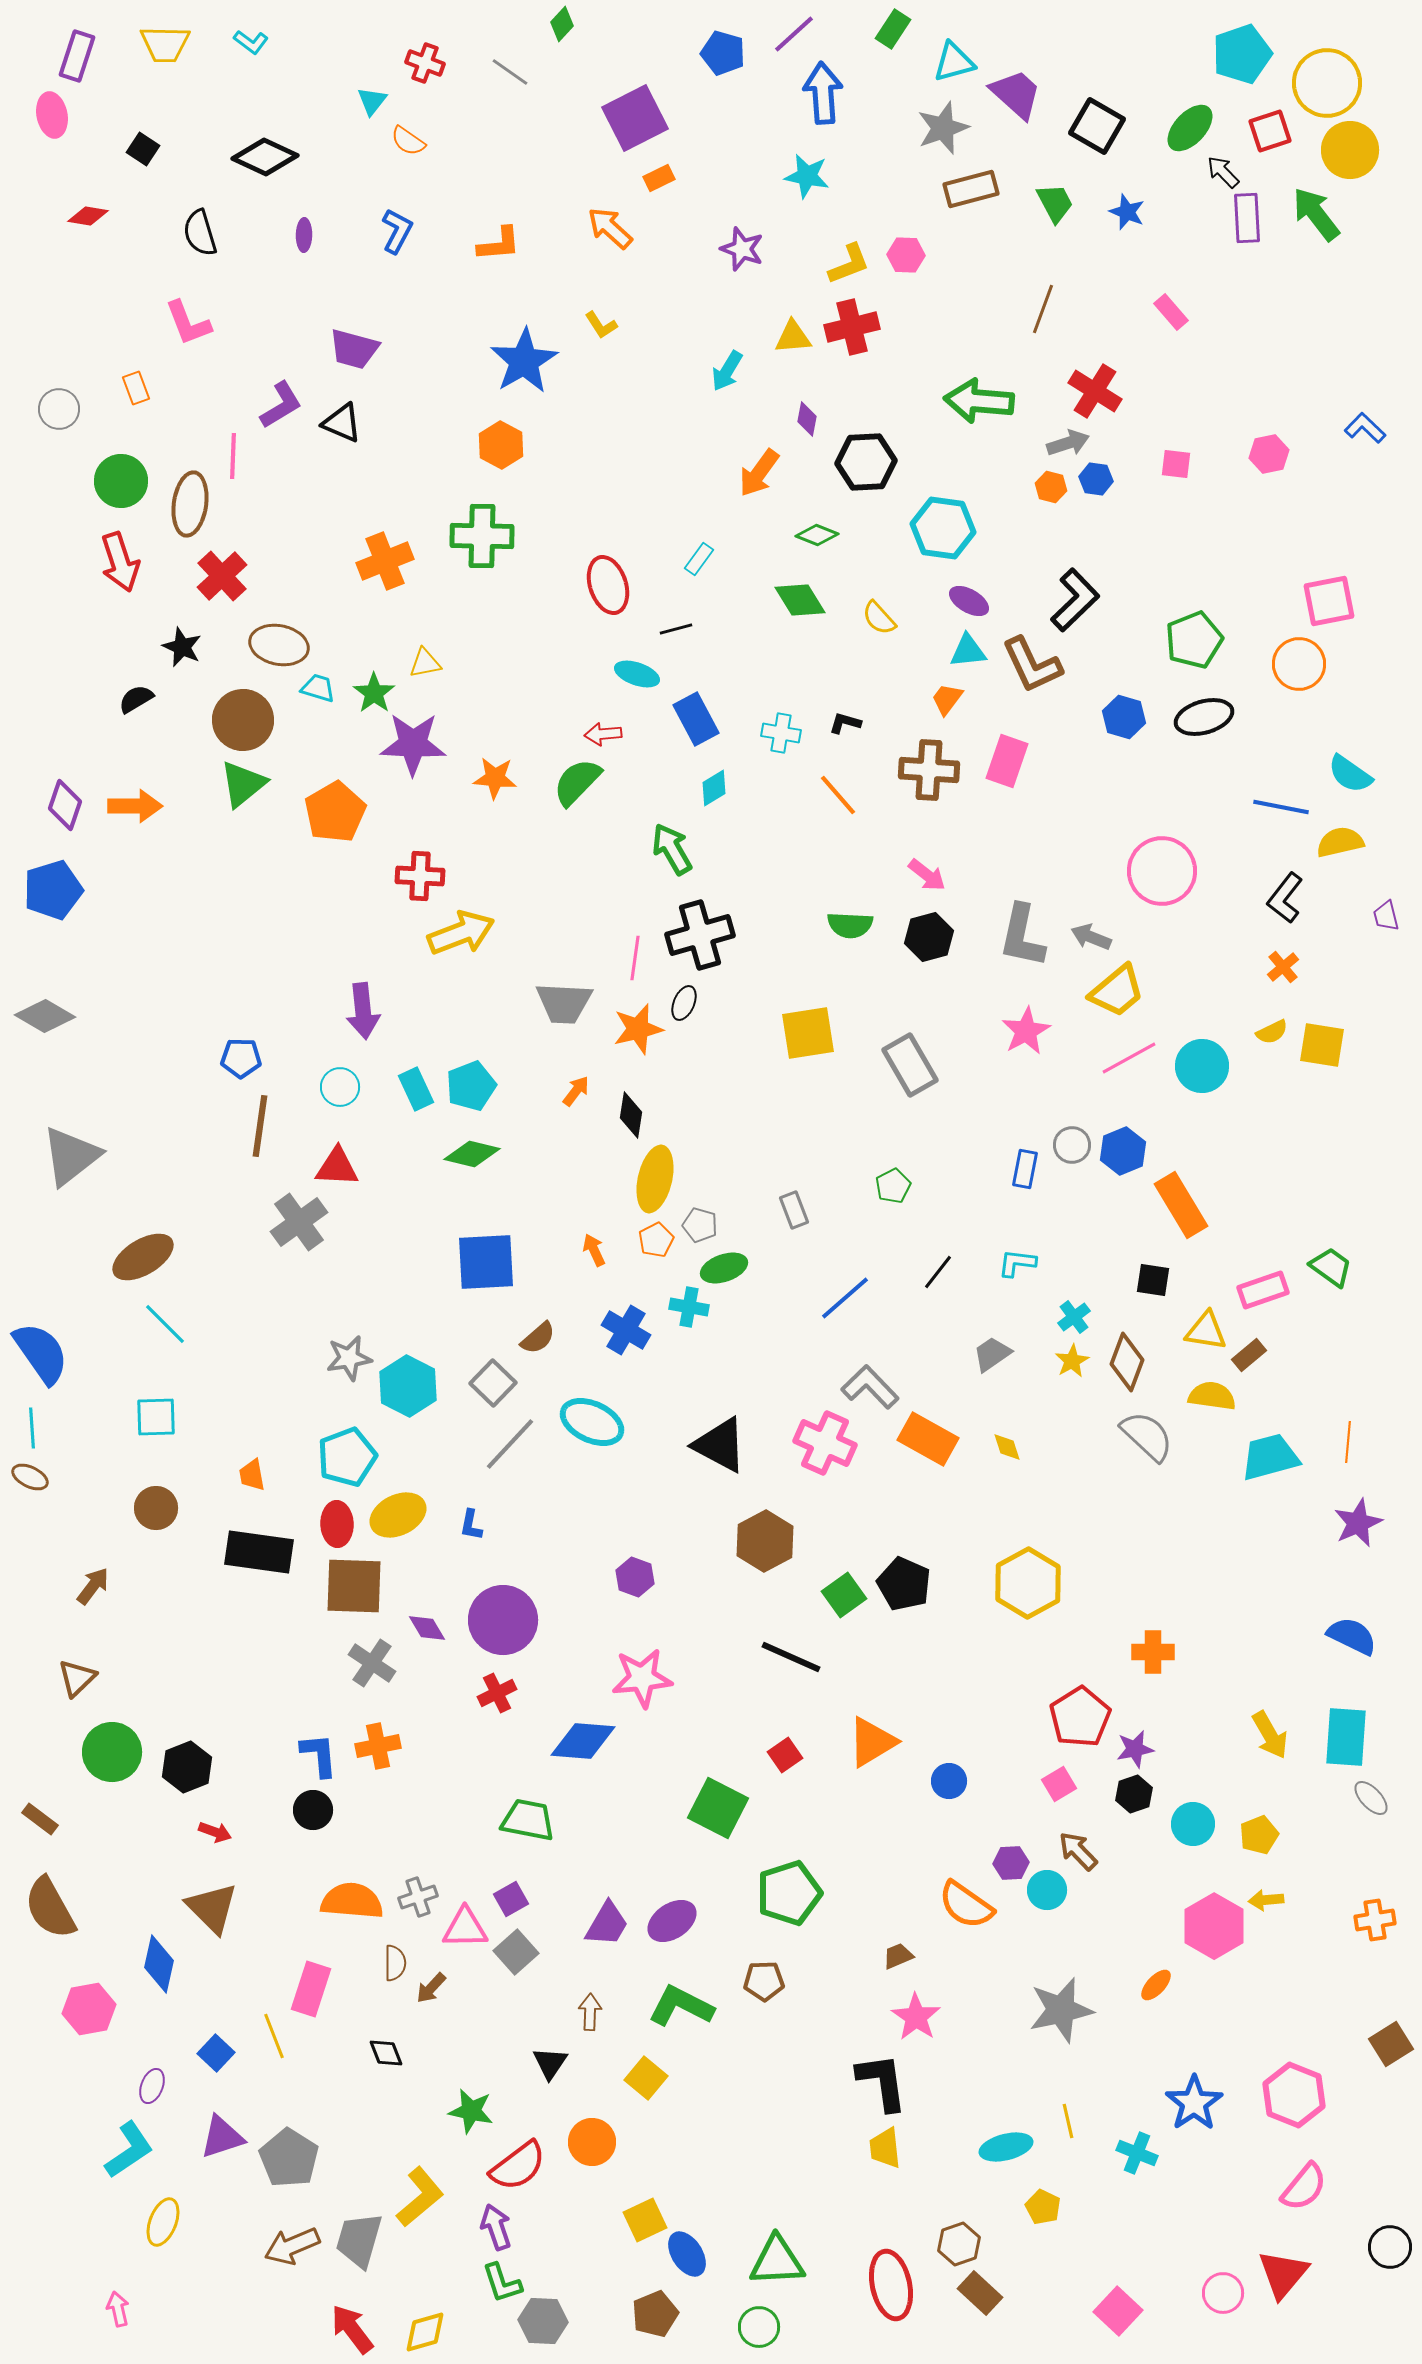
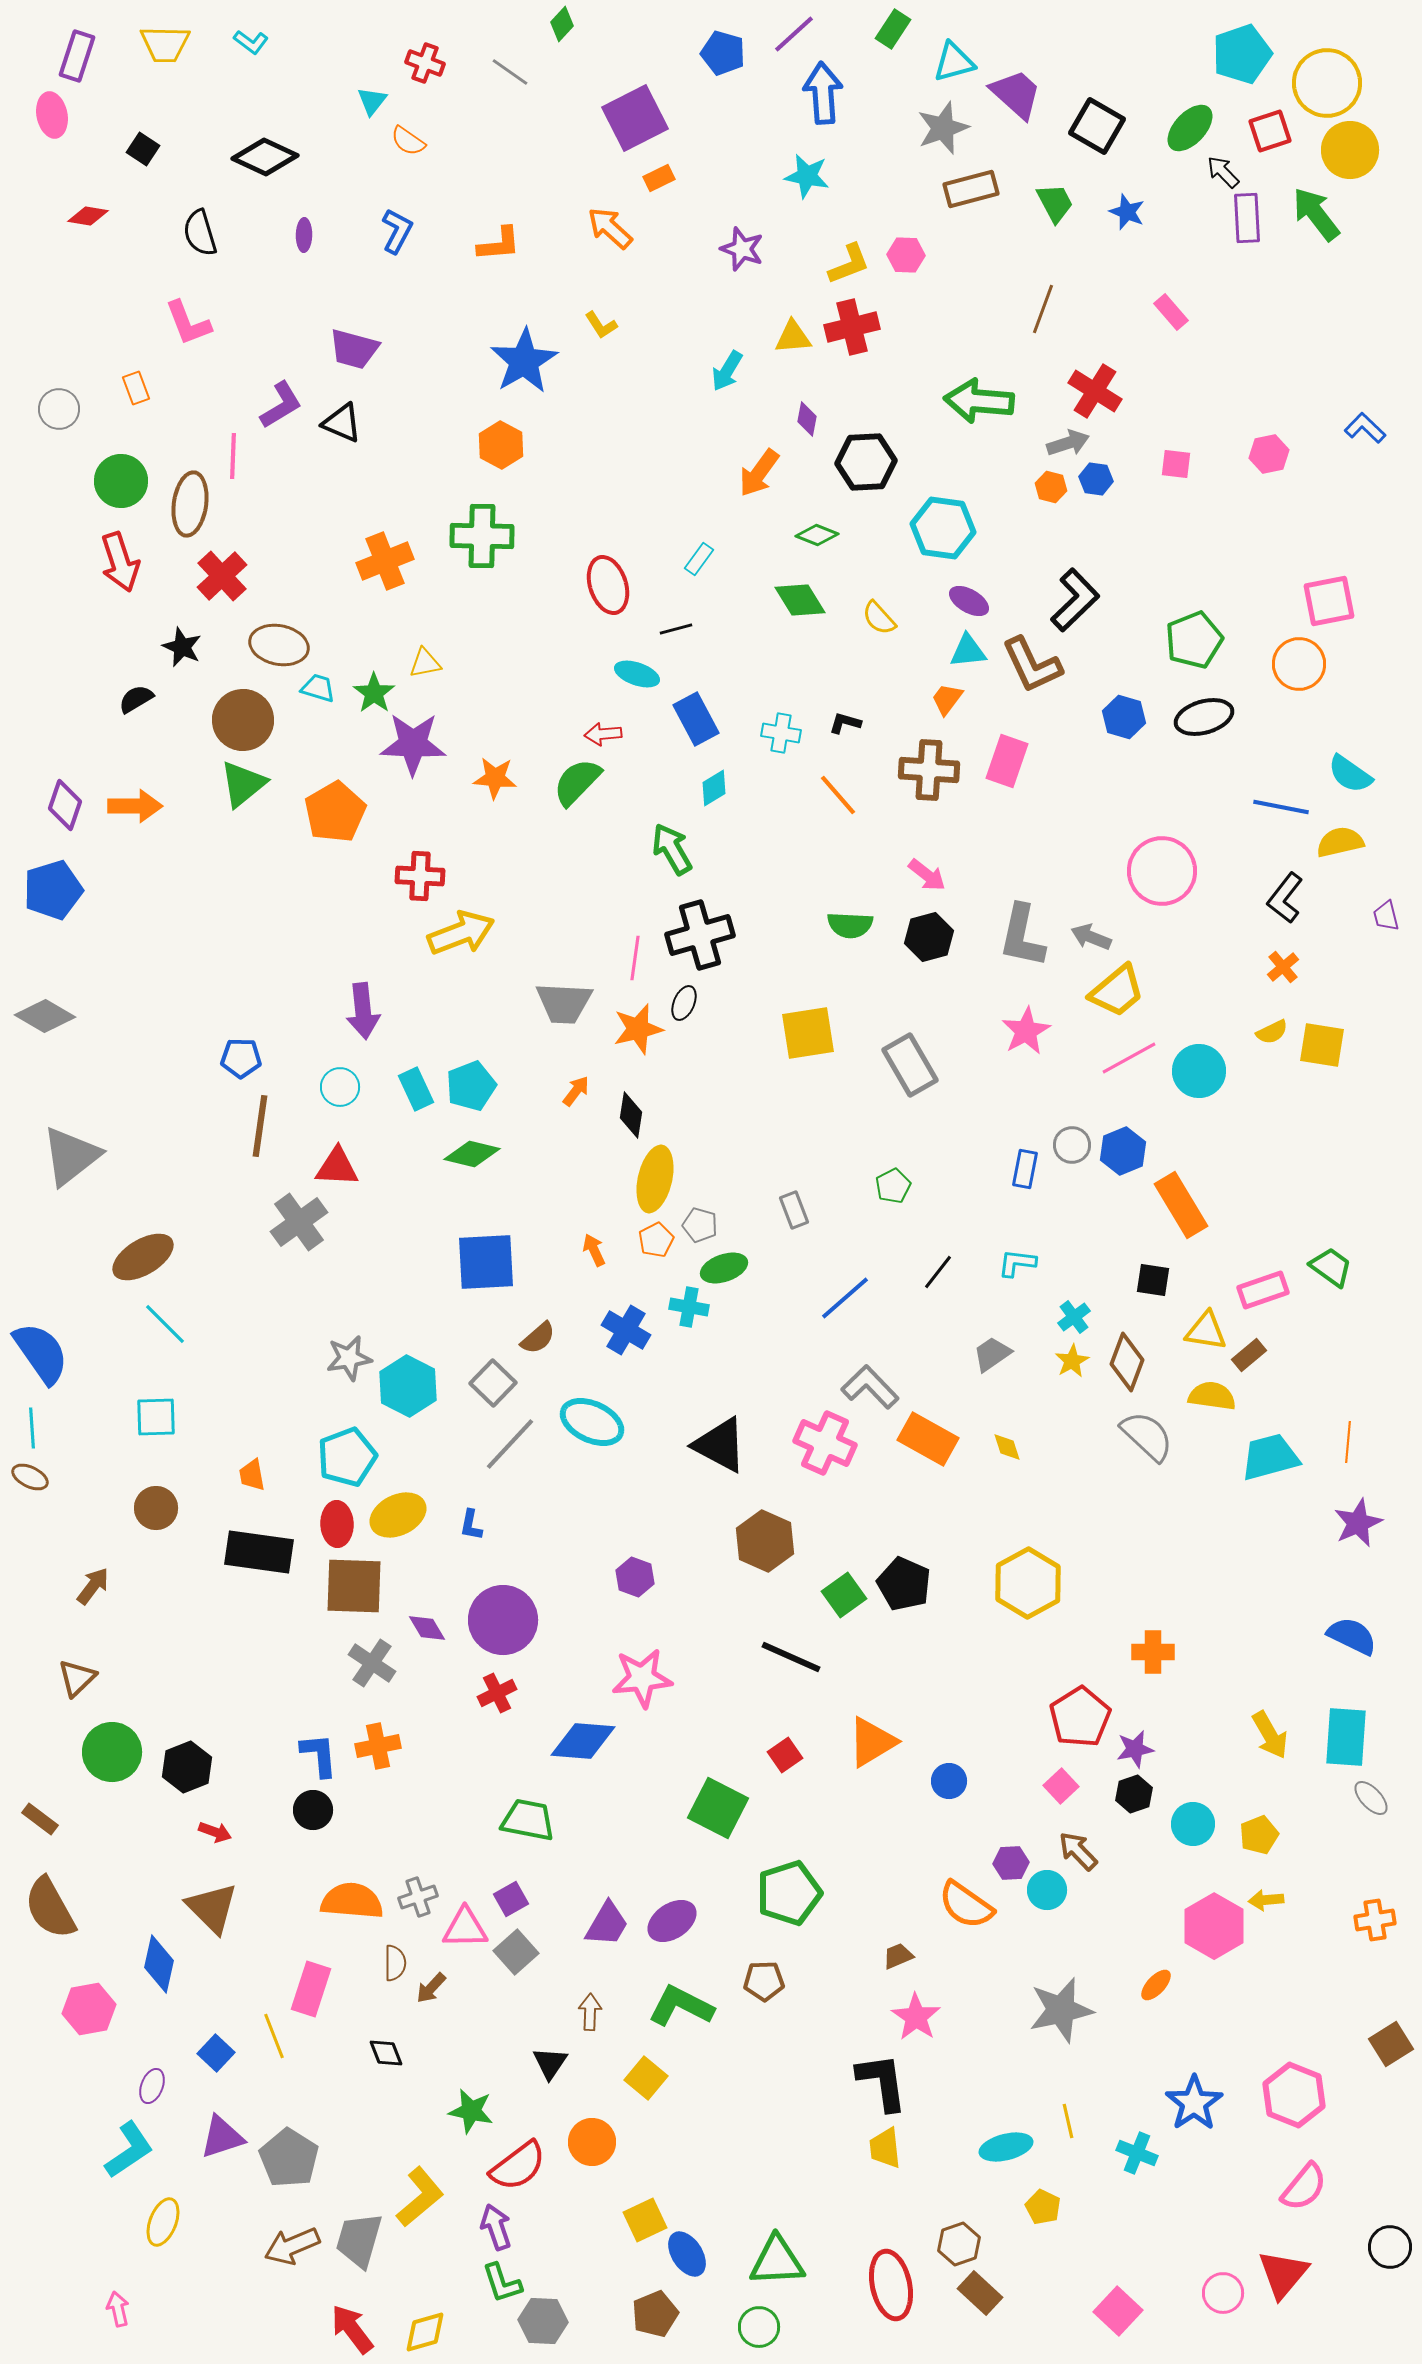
cyan circle at (1202, 1066): moved 3 px left, 5 px down
brown hexagon at (765, 1541): rotated 8 degrees counterclockwise
pink square at (1059, 1784): moved 2 px right, 2 px down; rotated 12 degrees counterclockwise
